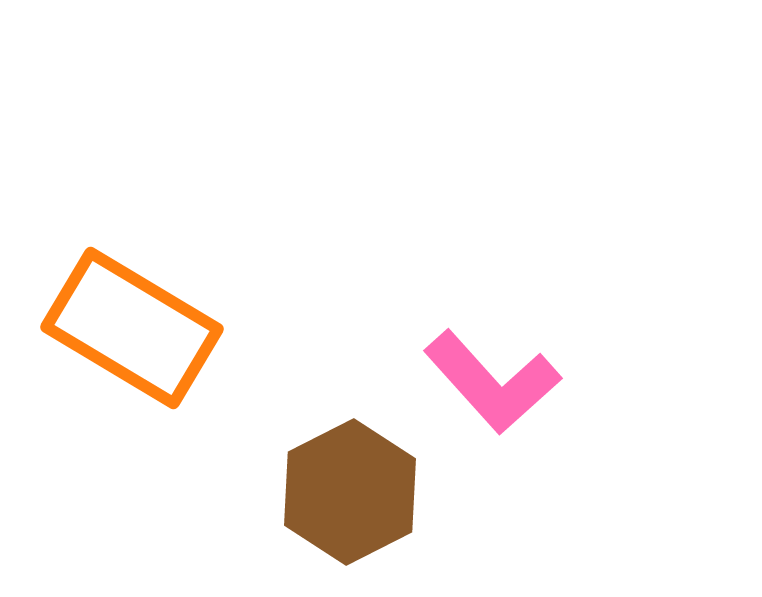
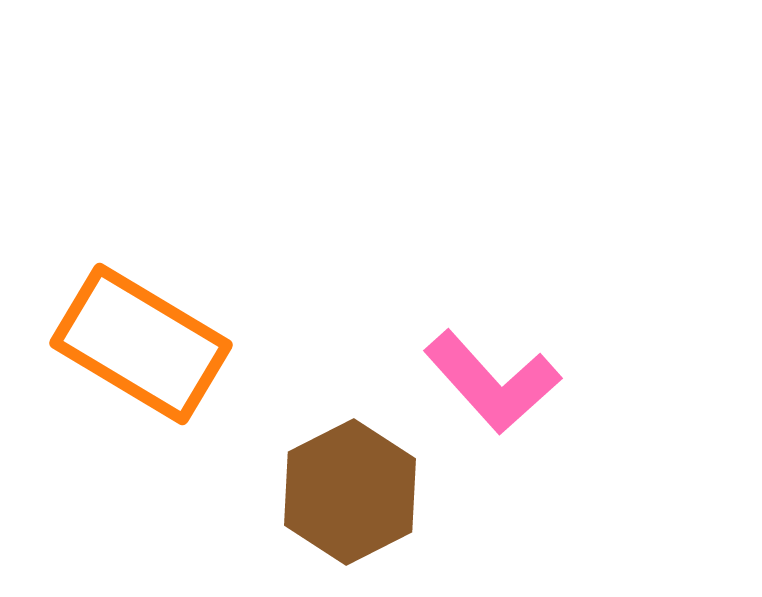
orange rectangle: moved 9 px right, 16 px down
